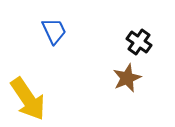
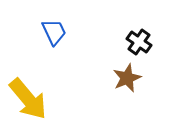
blue trapezoid: moved 1 px down
yellow arrow: rotated 6 degrees counterclockwise
